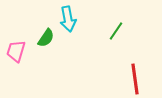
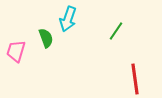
cyan arrow: rotated 30 degrees clockwise
green semicircle: rotated 54 degrees counterclockwise
